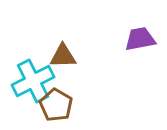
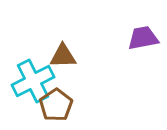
purple trapezoid: moved 3 px right, 1 px up
brown pentagon: rotated 8 degrees clockwise
